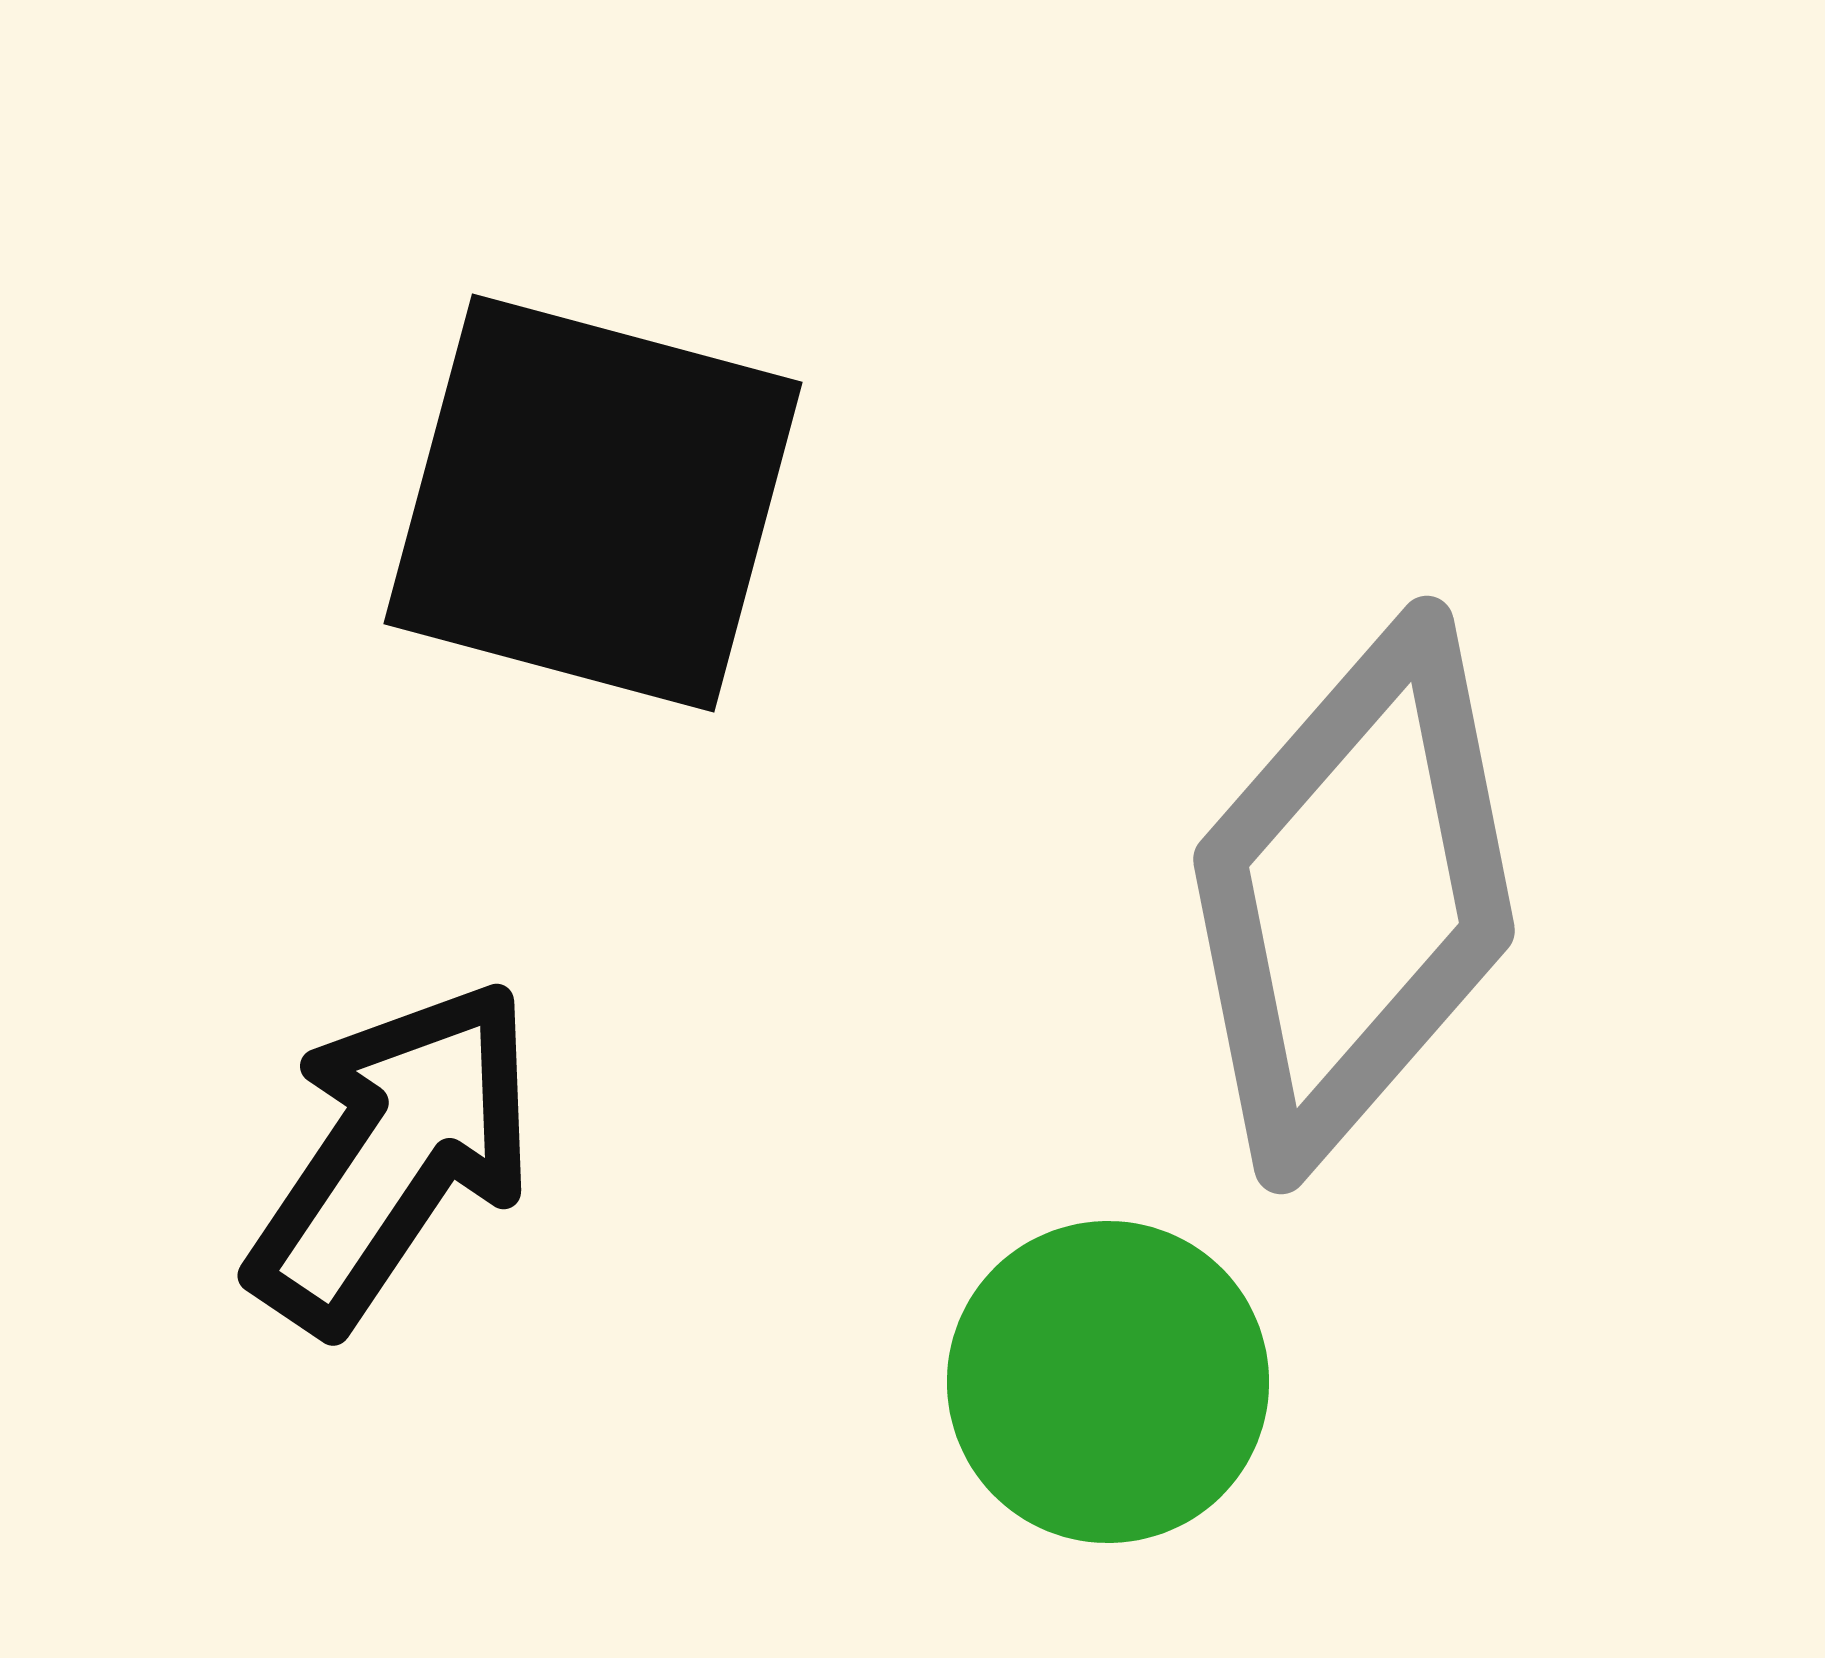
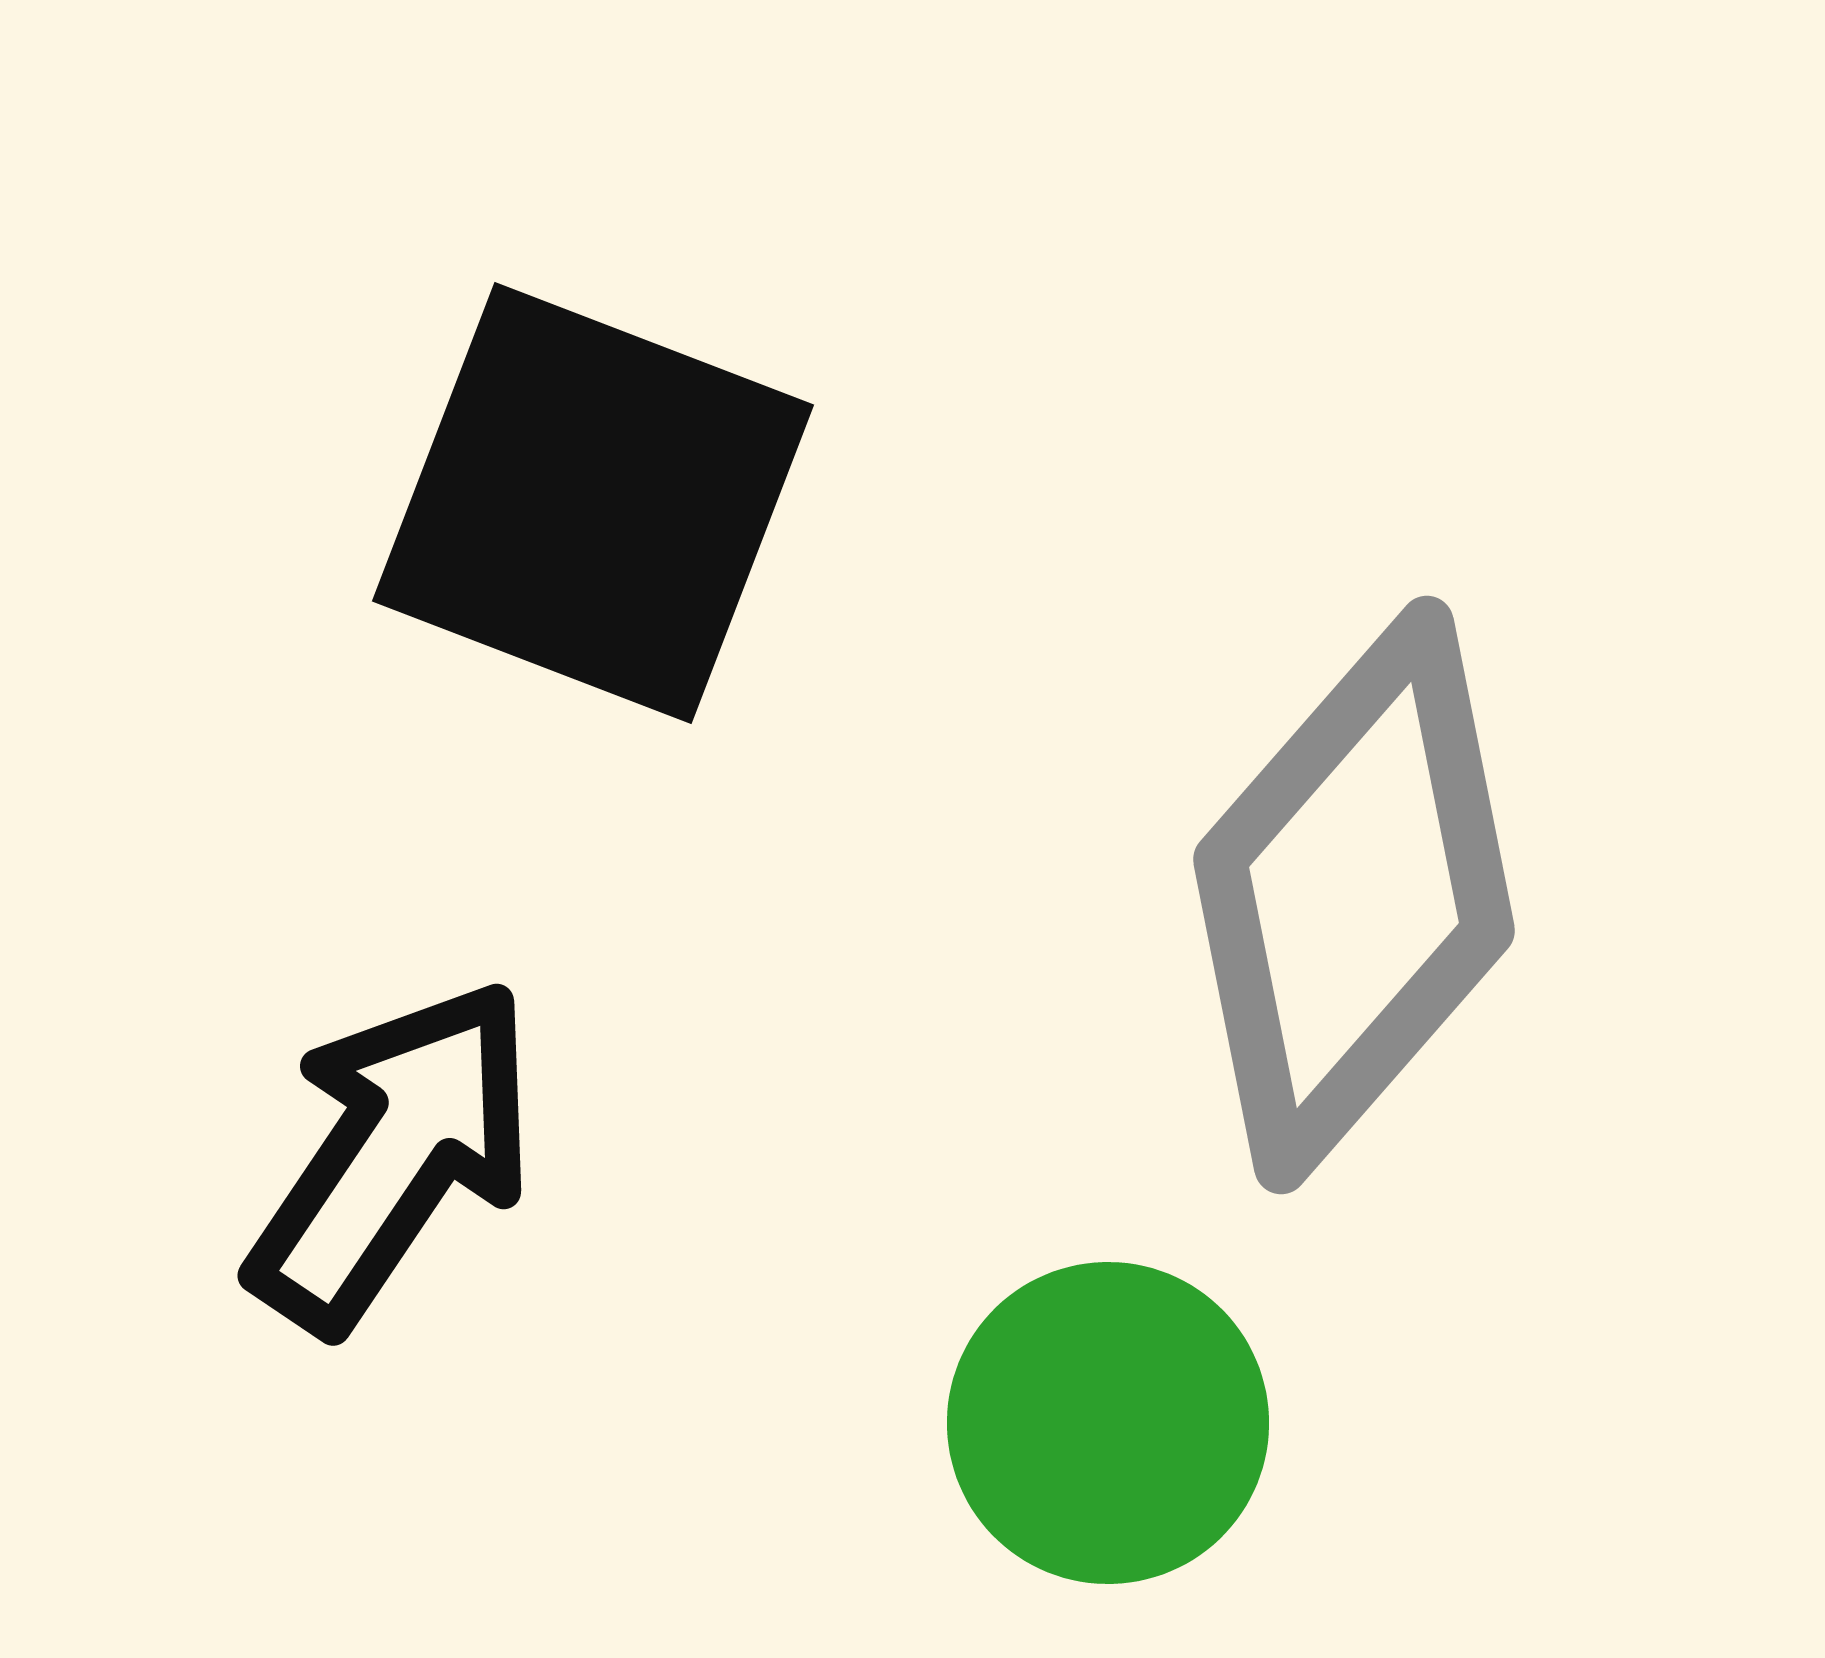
black square: rotated 6 degrees clockwise
green circle: moved 41 px down
